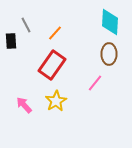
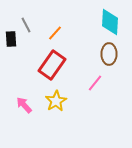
black rectangle: moved 2 px up
